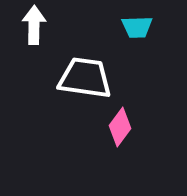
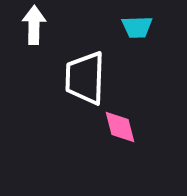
white trapezoid: rotated 96 degrees counterclockwise
pink diamond: rotated 51 degrees counterclockwise
